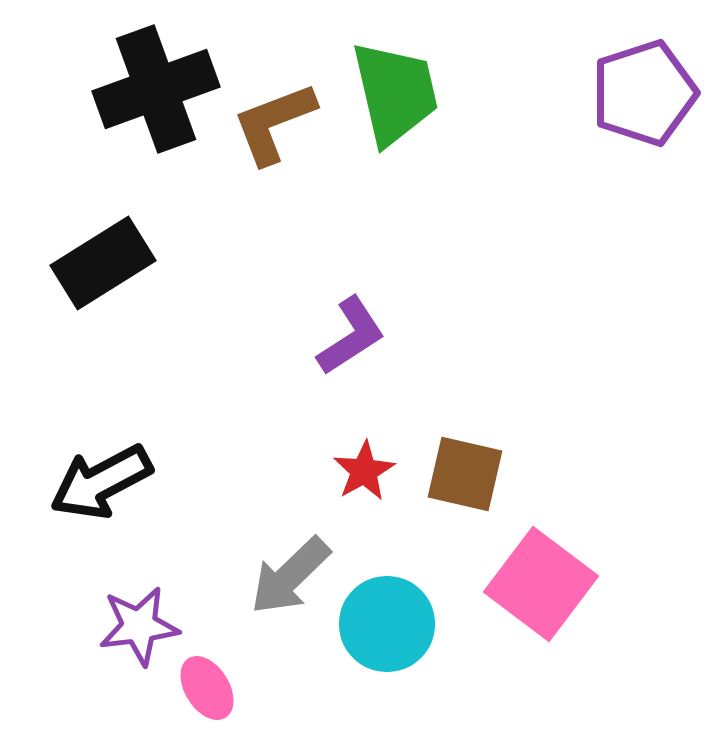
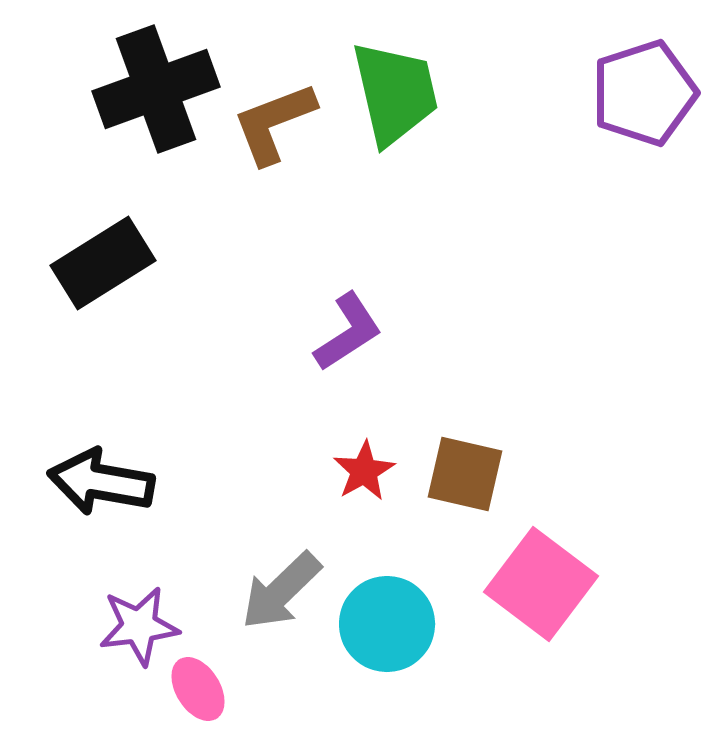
purple L-shape: moved 3 px left, 4 px up
black arrow: rotated 38 degrees clockwise
gray arrow: moved 9 px left, 15 px down
pink ellipse: moved 9 px left, 1 px down
